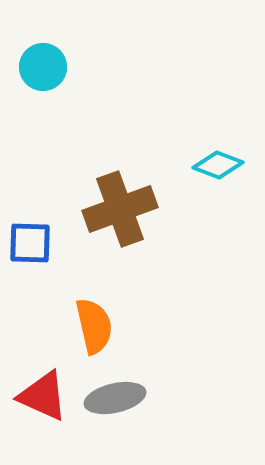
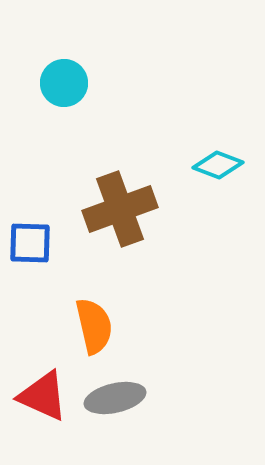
cyan circle: moved 21 px right, 16 px down
